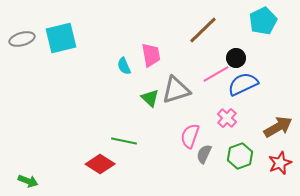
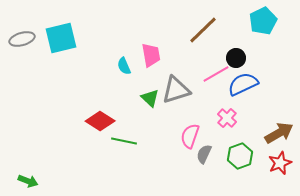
brown arrow: moved 1 px right, 6 px down
red diamond: moved 43 px up
